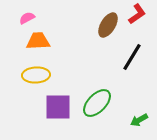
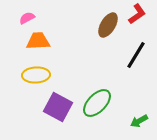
black line: moved 4 px right, 2 px up
purple square: rotated 28 degrees clockwise
green arrow: moved 1 px down
